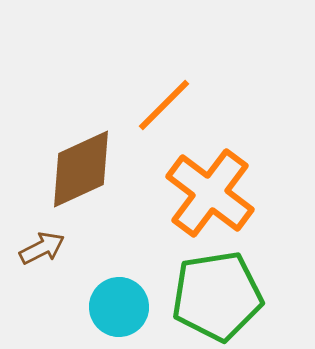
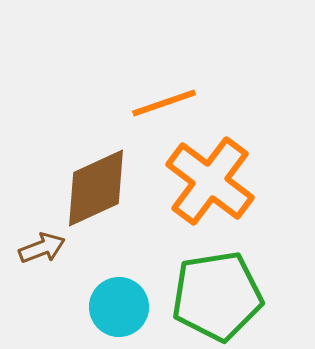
orange line: moved 2 px up; rotated 26 degrees clockwise
brown diamond: moved 15 px right, 19 px down
orange cross: moved 12 px up
brown arrow: rotated 6 degrees clockwise
